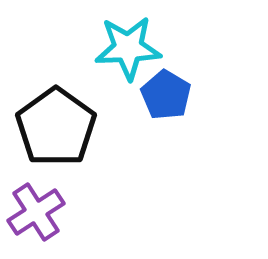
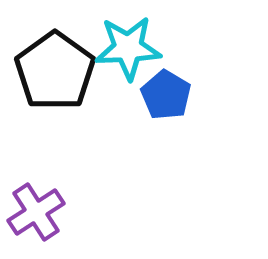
black pentagon: moved 1 px left, 56 px up
